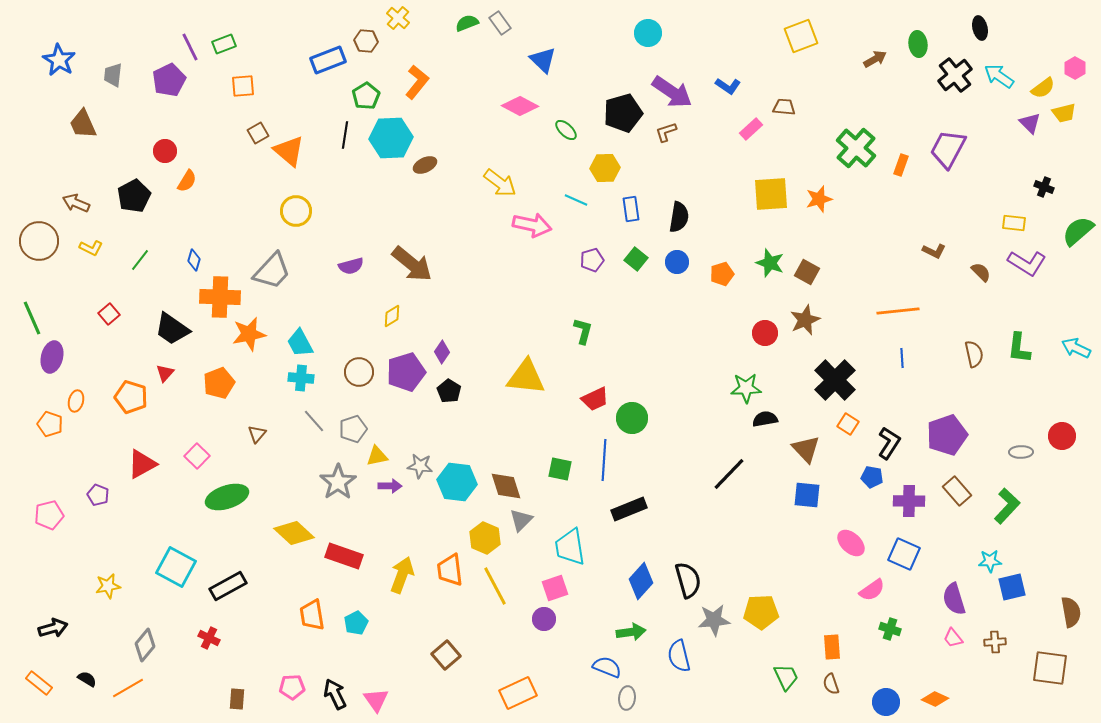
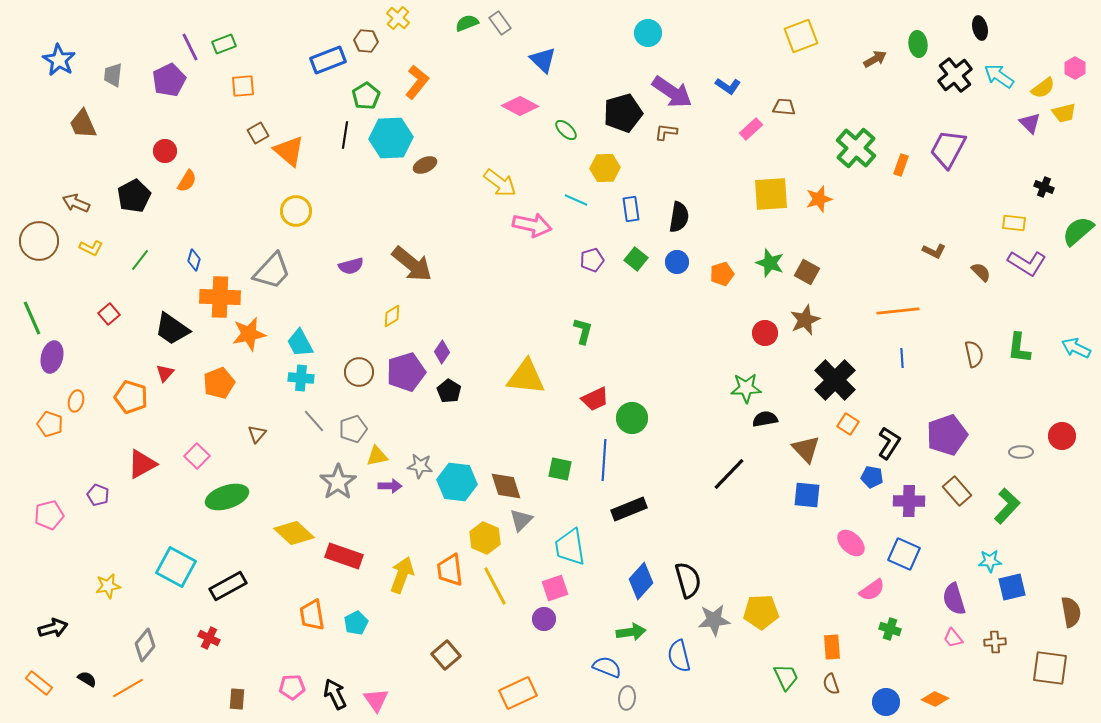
brown L-shape at (666, 132): rotated 25 degrees clockwise
